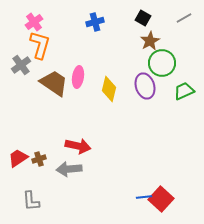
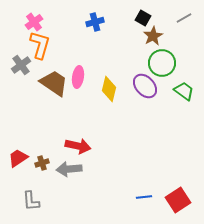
brown star: moved 3 px right, 5 px up
purple ellipse: rotated 25 degrees counterclockwise
green trapezoid: rotated 60 degrees clockwise
brown cross: moved 3 px right, 4 px down
red square: moved 17 px right, 1 px down; rotated 15 degrees clockwise
